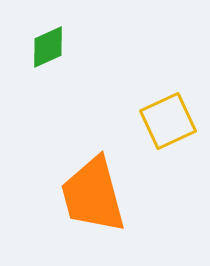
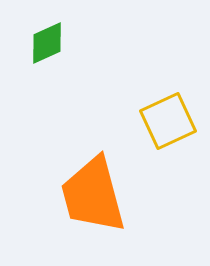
green diamond: moved 1 px left, 4 px up
